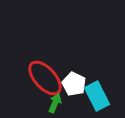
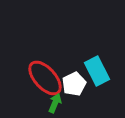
white pentagon: rotated 20 degrees clockwise
cyan rectangle: moved 25 px up
